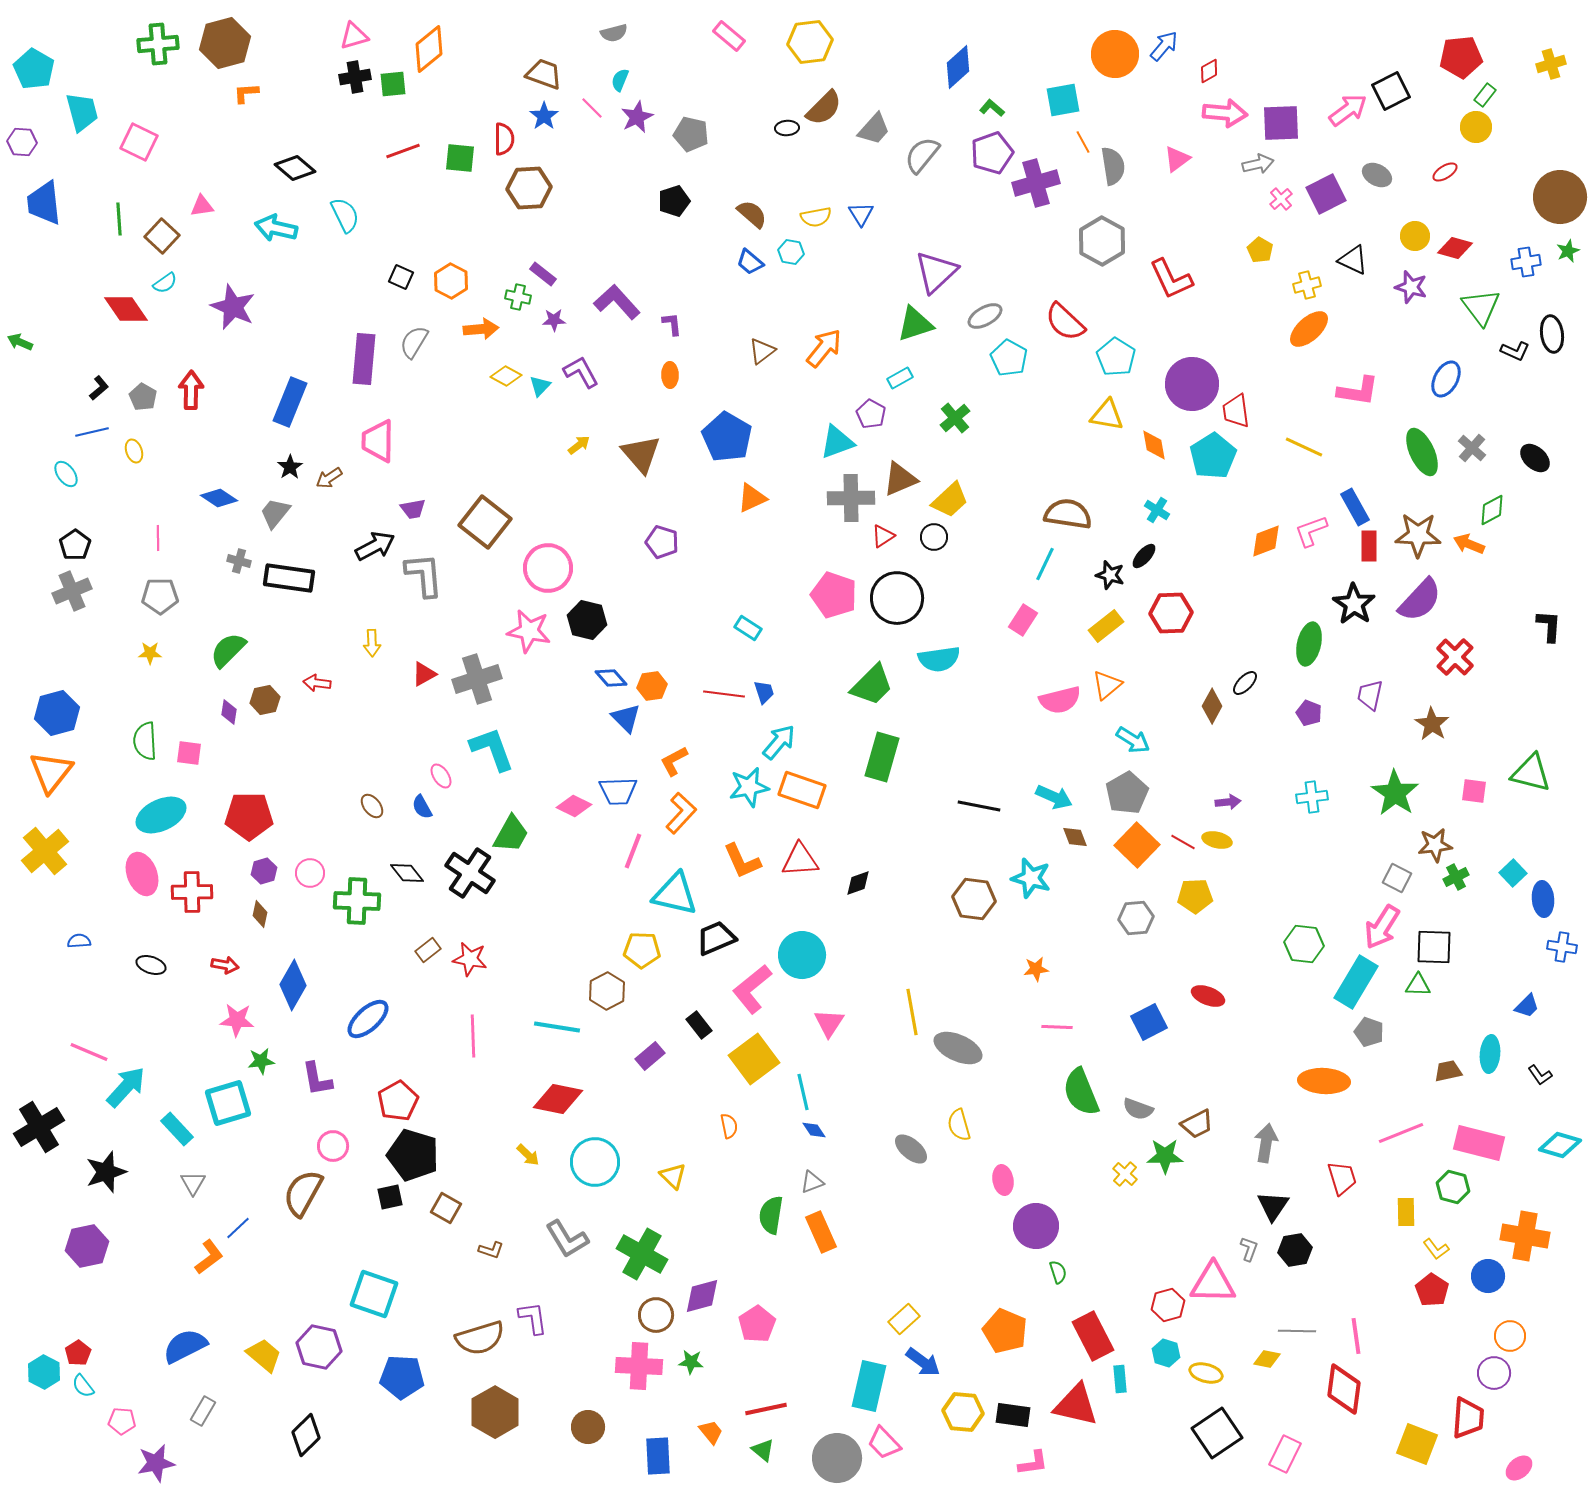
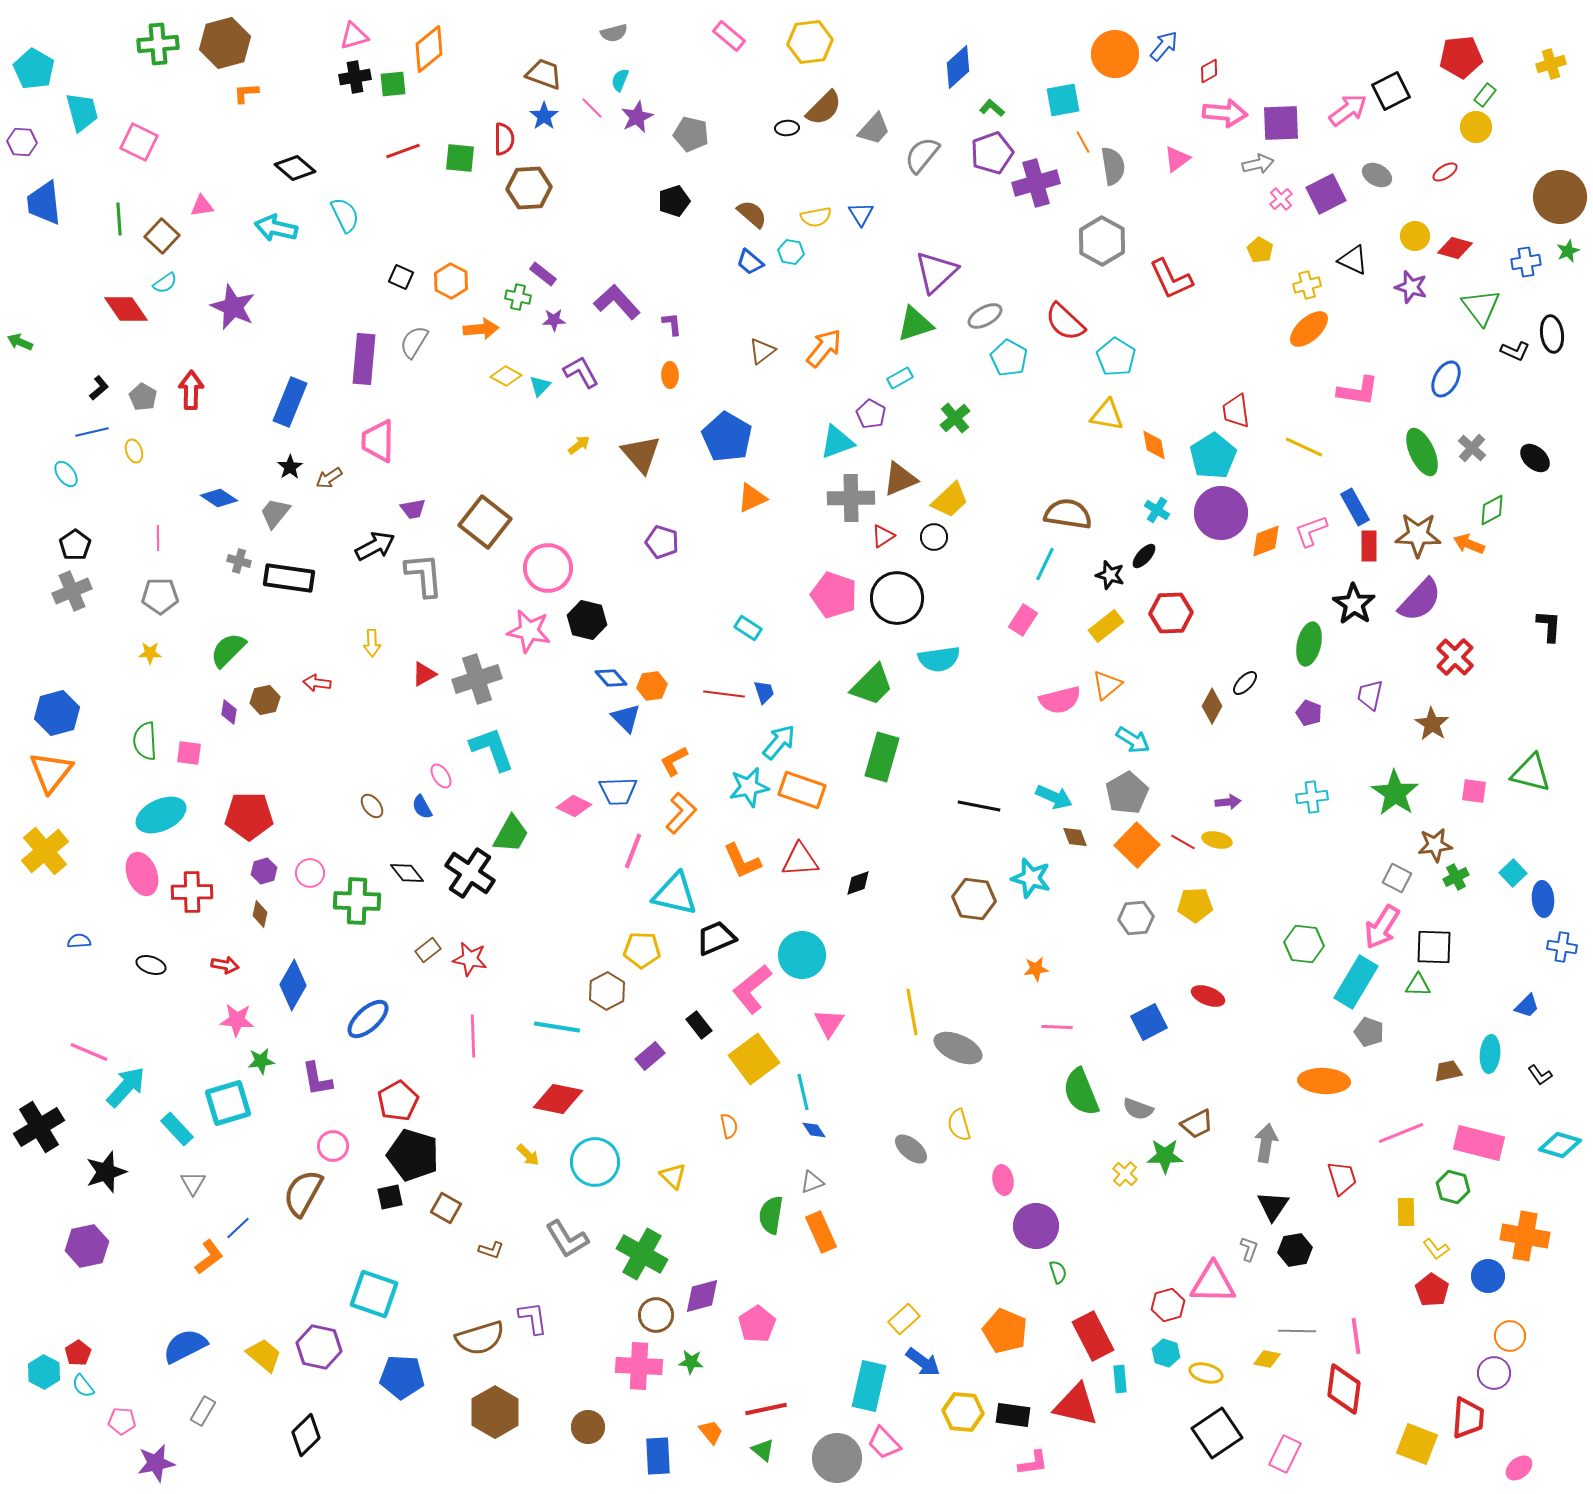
purple circle at (1192, 384): moved 29 px right, 129 px down
yellow pentagon at (1195, 896): moved 9 px down
